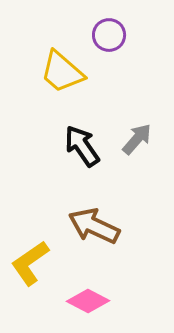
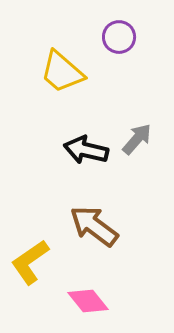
purple circle: moved 10 px right, 2 px down
black arrow: moved 4 px right, 4 px down; rotated 42 degrees counterclockwise
brown arrow: rotated 12 degrees clockwise
yellow L-shape: moved 1 px up
pink diamond: rotated 24 degrees clockwise
